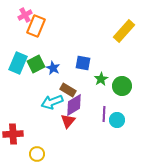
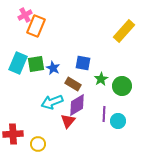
green square: rotated 18 degrees clockwise
brown rectangle: moved 5 px right, 6 px up
purple diamond: moved 3 px right
cyan circle: moved 1 px right, 1 px down
yellow circle: moved 1 px right, 10 px up
